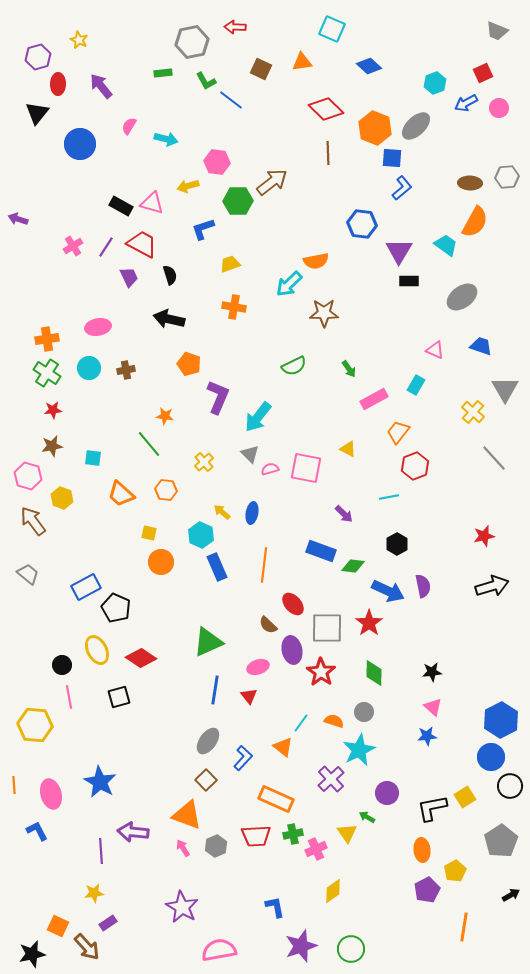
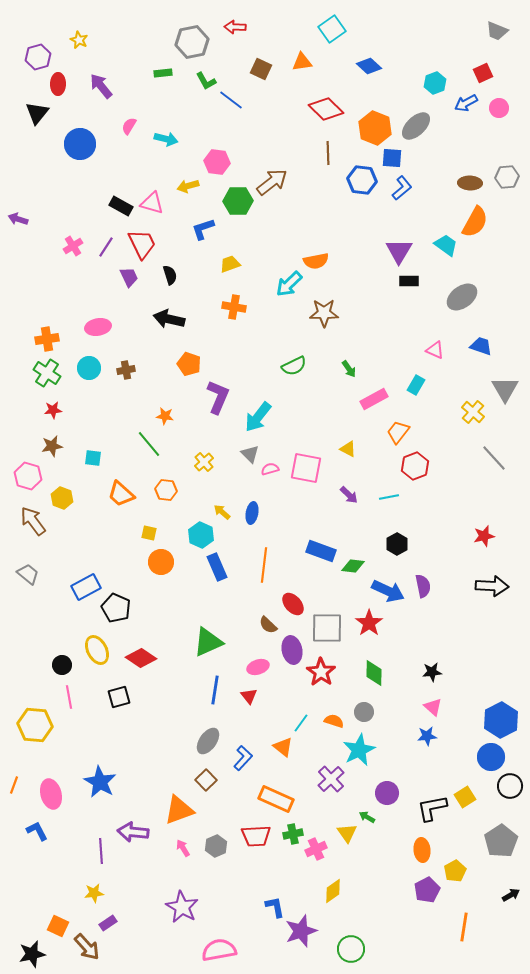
cyan square at (332, 29): rotated 32 degrees clockwise
blue hexagon at (362, 224): moved 44 px up
red trapezoid at (142, 244): rotated 36 degrees clockwise
purple arrow at (344, 514): moved 5 px right, 19 px up
black arrow at (492, 586): rotated 20 degrees clockwise
orange line at (14, 785): rotated 24 degrees clockwise
orange triangle at (187, 815): moved 8 px left, 5 px up; rotated 40 degrees counterclockwise
purple star at (301, 946): moved 15 px up
